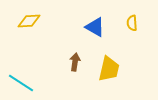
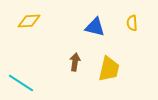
blue triangle: rotated 15 degrees counterclockwise
